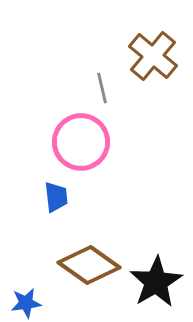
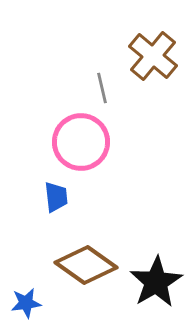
brown diamond: moved 3 px left
